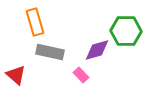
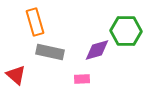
pink rectangle: moved 1 px right, 4 px down; rotated 49 degrees counterclockwise
